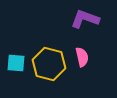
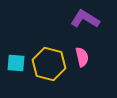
purple L-shape: rotated 12 degrees clockwise
